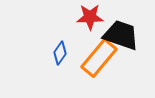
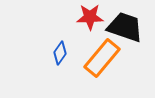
black trapezoid: moved 4 px right, 8 px up
orange rectangle: moved 3 px right
